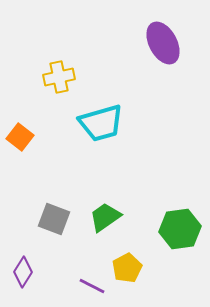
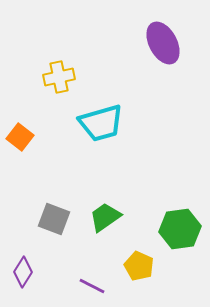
yellow pentagon: moved 12 px right, 2 px up; rotated 20 degrees counterclockwise
